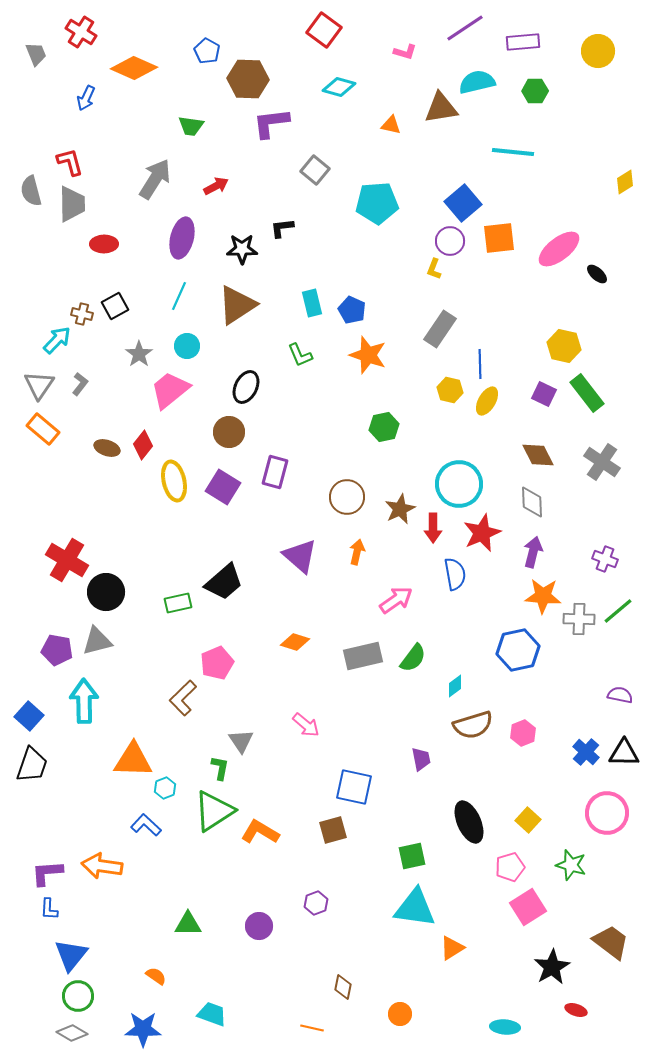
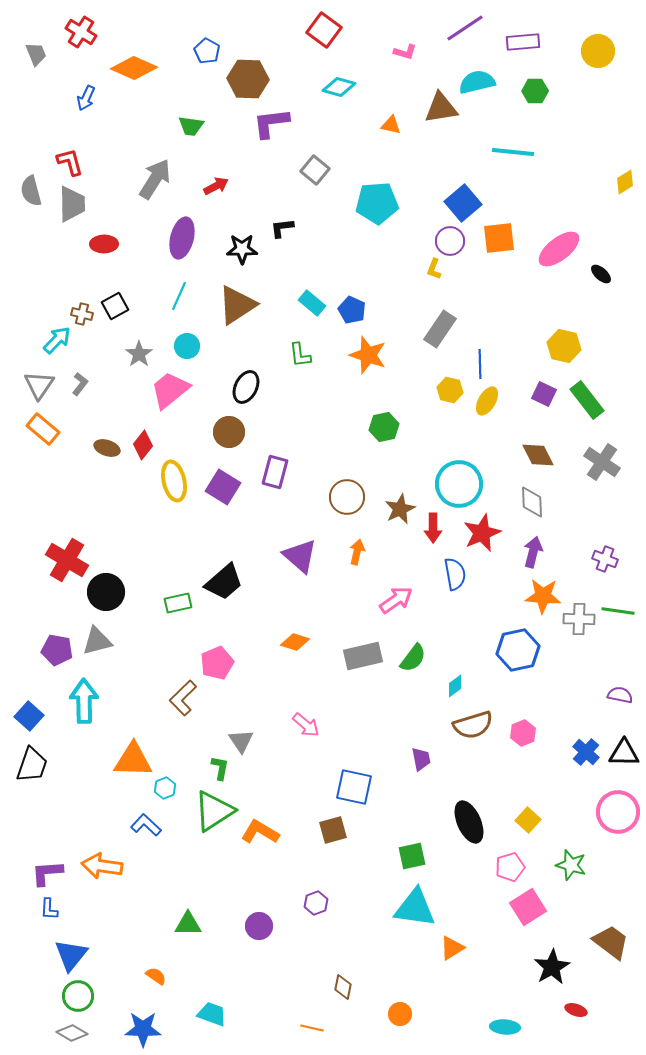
black ellipse at (597, 274): moved 4 px right
cyan rectangle at (312, 303): rotated 36 degrees counterclockwise
green L-shape at (300, 355): rotated 16 degrees clockwise
green rectangle at (587, 393): moved 7 px down
green line at (618, 611): rotated 48 degrees clockwise
pink circle at (607, 813): moved 11 px right, 1 px up
